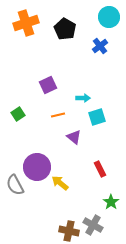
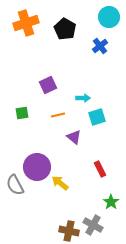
green square: moved 4 px right, 1 px up; rotated 24 degrees clockwise
